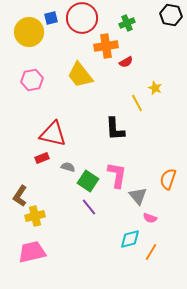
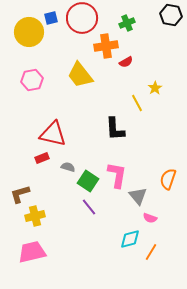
yellow star: rotated 16 degrees clockwise
brown L-shape: moved 2 px up; rotated 40 degrees clockwise
